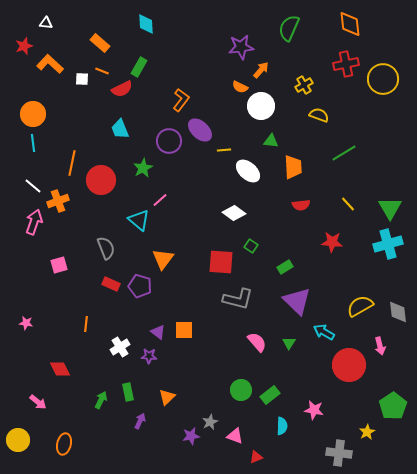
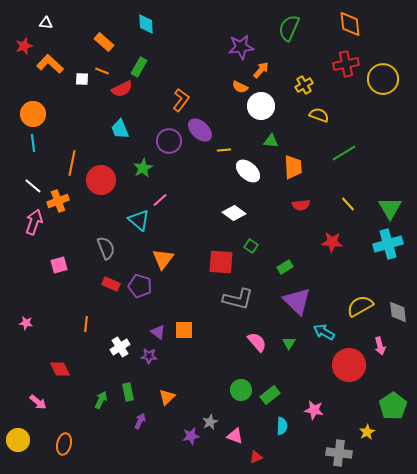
orange rectangle at (100, 43): moved 4 px right, 1 px up
